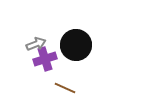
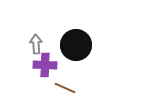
gray arrow: rotated 72 degrees counterclockwise
purple cross: moved 6 px down; rotated 20 degrees clockwise
